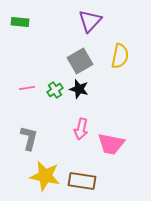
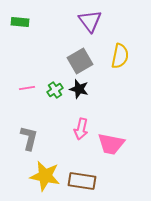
purple triangle: rotated 20 degrees counterclockwise
